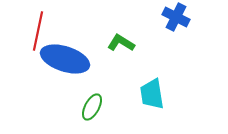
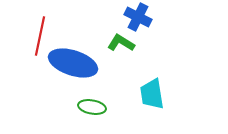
blue cross: moved 38 px left
red line: moved 2 px right, 5 px down
blue ellipse: moved 8 px right, 4 px down
green ellipse: rotated 72 degrees clockwise
